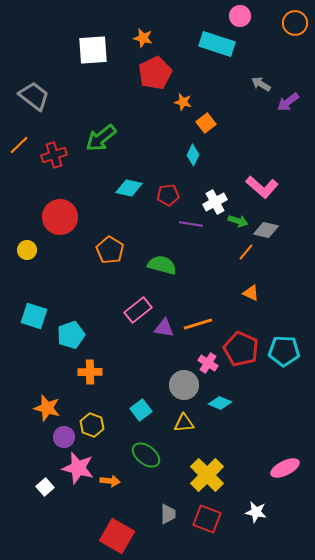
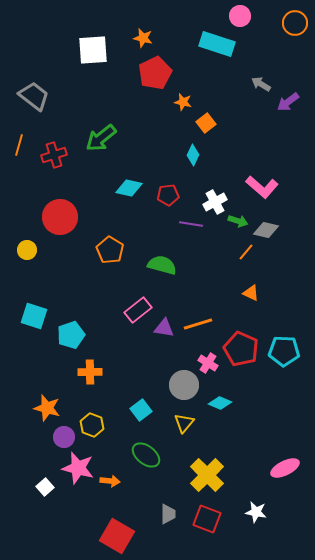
orange line at (19, 145): rotated 30 degrees counterclockwise
yellow triangle at (184, 423): rotated 45 degrees counterclockwise
